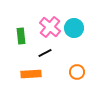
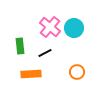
green rectangle: moved 1 px left, 10 px down
